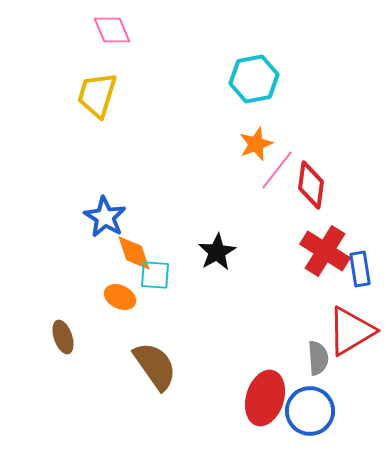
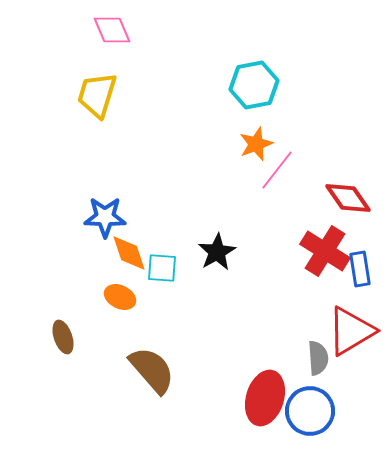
cyan hexagon: moved 6 px down
red diamond: moved 37 px right, 13 px down; rotated 42 degrees counterclockwise
blue star: rotated 30 degrees counterclockwise
orange diamond: moved 5 px left
cyan square: moved 7 px right, 7 px up
brown semicircle: moved 3 px left, 4 px down; rotated 6 degrees counterclockwise
